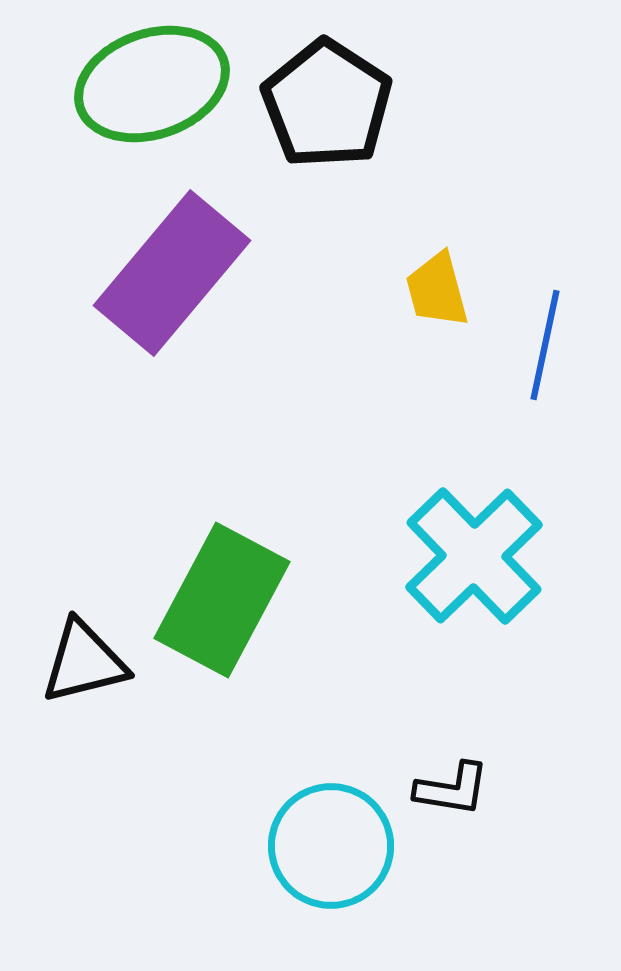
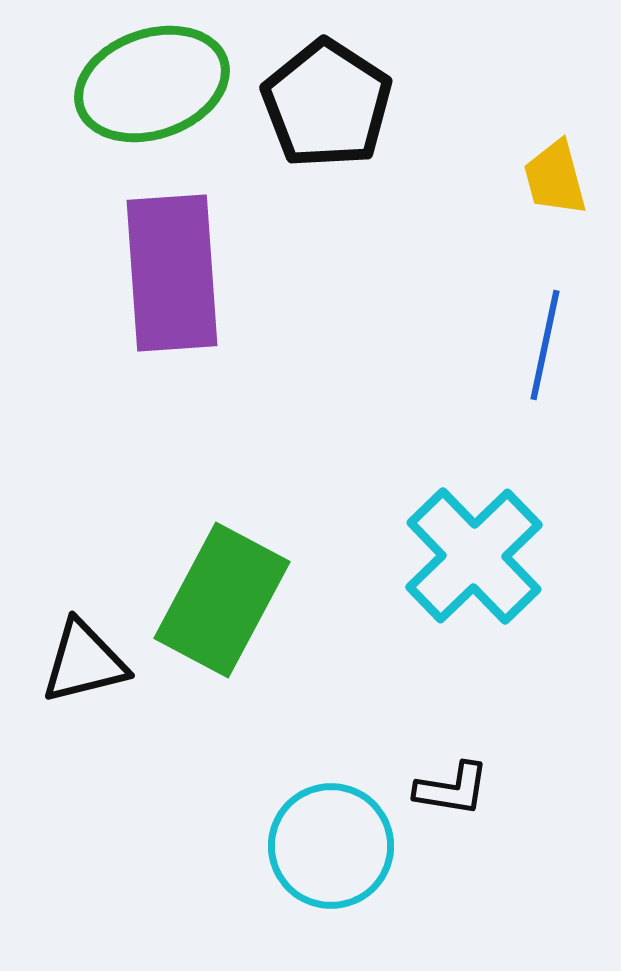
purple rectangle: rotated 44 degrees counterclockwise
yellow trapezoid: moved 118 px right, 112 px up
